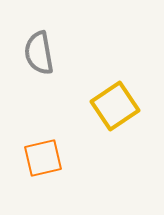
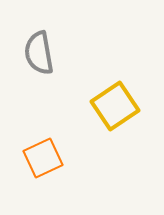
orange square: rotated 12 degrees counterclockwise
